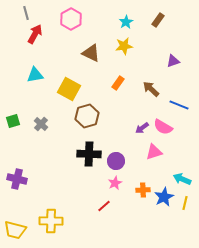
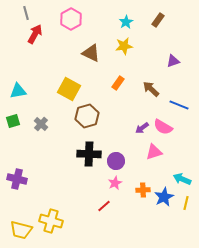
cyan triangle: moved 17 px left, 16 px down
yellow line: moved 1 px right
yellow cross: rotated 15 degrees clockwise
yellow trapezoid: moved 6 px right
